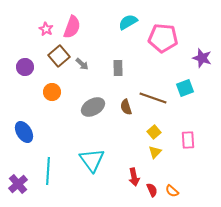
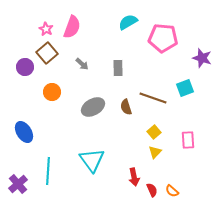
brown square: moved 12 px left, 3 px up
